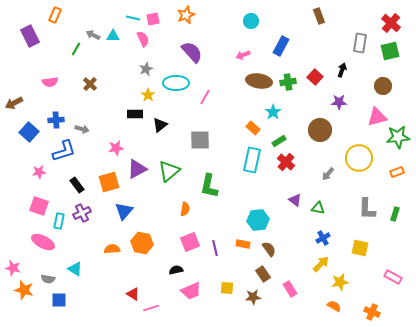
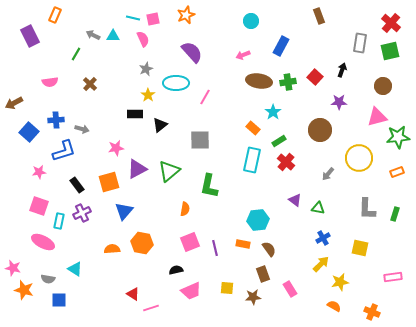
green line at (76, 49): moved 5 px down
brown rectangle at (263, 274): rotated 14 degrees clockwise
pink rectangle at (393, 277): rotated 36 degrees counterclockwise
